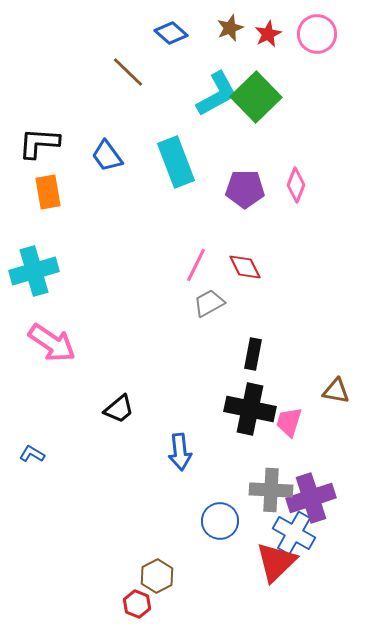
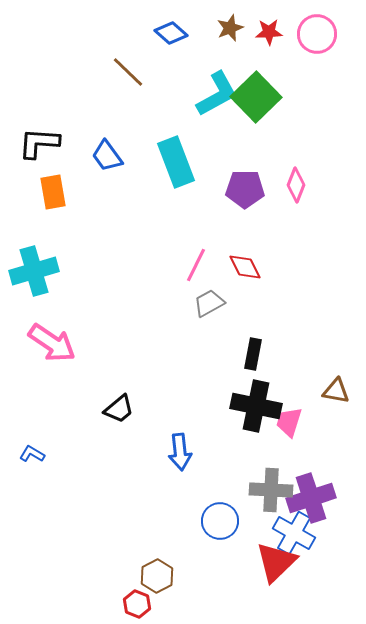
red star: moved 1 px right, 2 px up; rotated 24 degrees clockwise
orange rectangle: moved 5 px right
black cross: moved 6 px right, 3 px up
